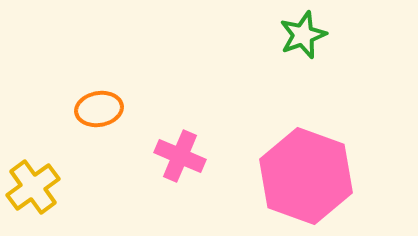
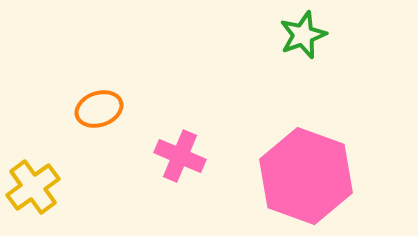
orange ellipse: rotated 9 degrees counterclockwise
